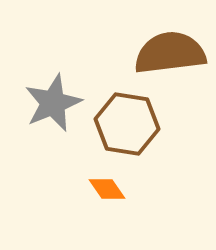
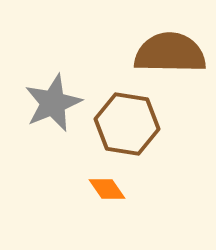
brown semicircle: rotated 8 degrees clockwise
